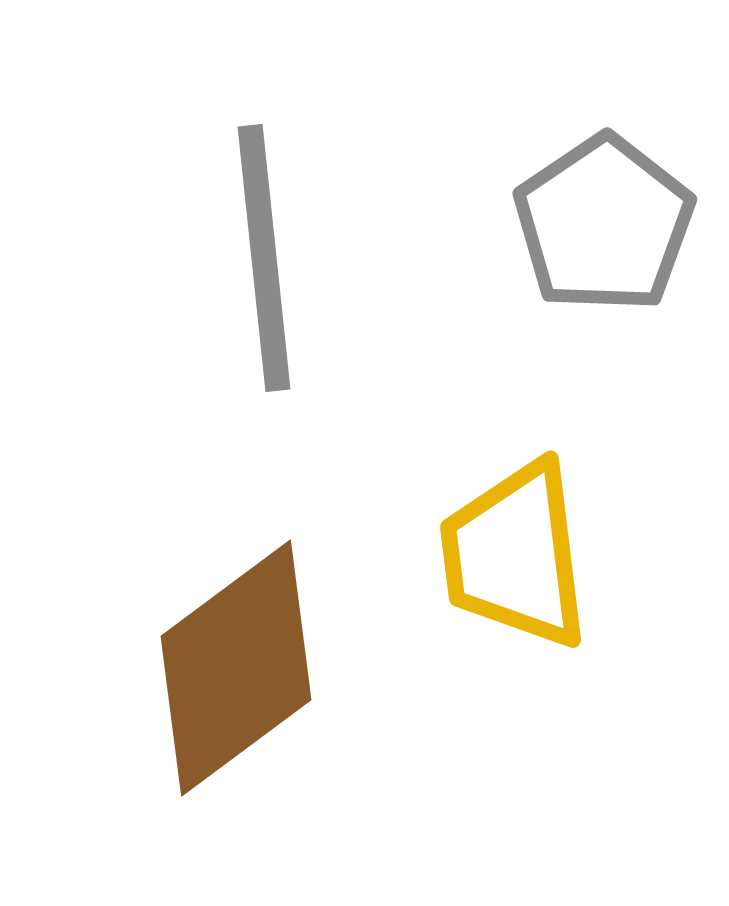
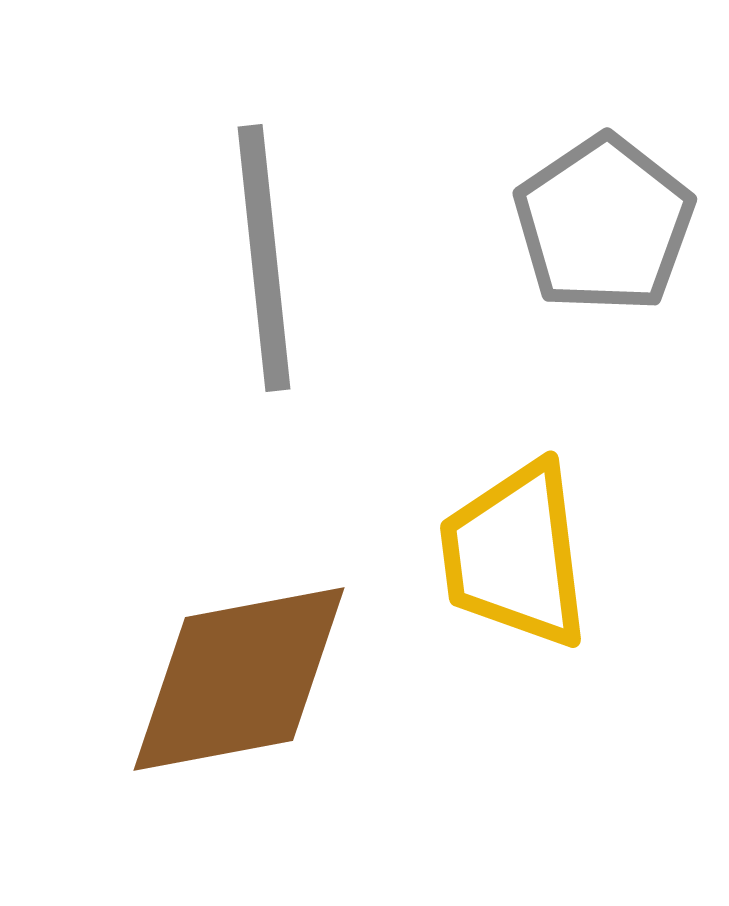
brown diamond: moved 3 px right, 11 px down; rotated 26 degrees clockwise
